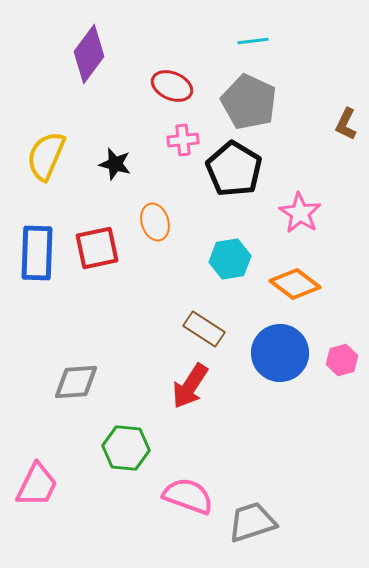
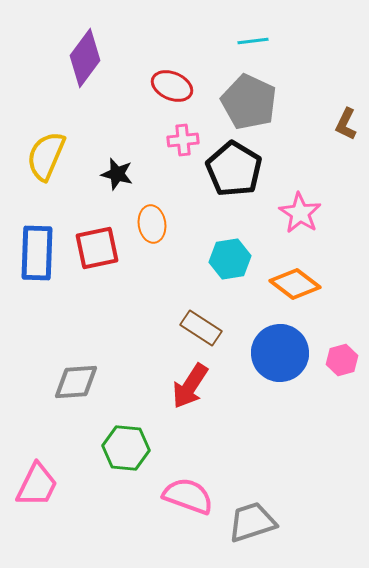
purple diamond: moved 4 px left, 4 px down
black star: moved 2 px right, 10 px down
orange ellipse: moved 3 px left, 2 px down; rotated 9 degrees clockwise
brown rectangle: moved 3 px left, 1 px up
